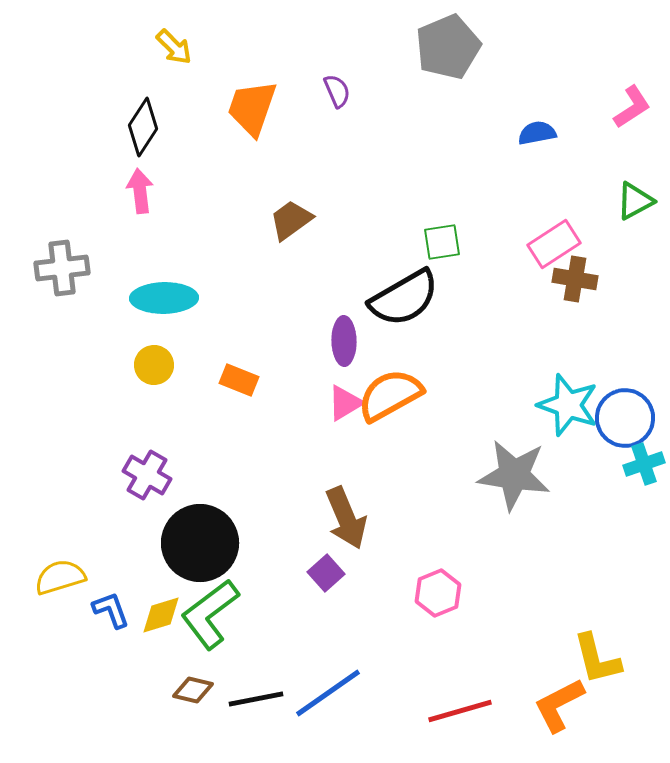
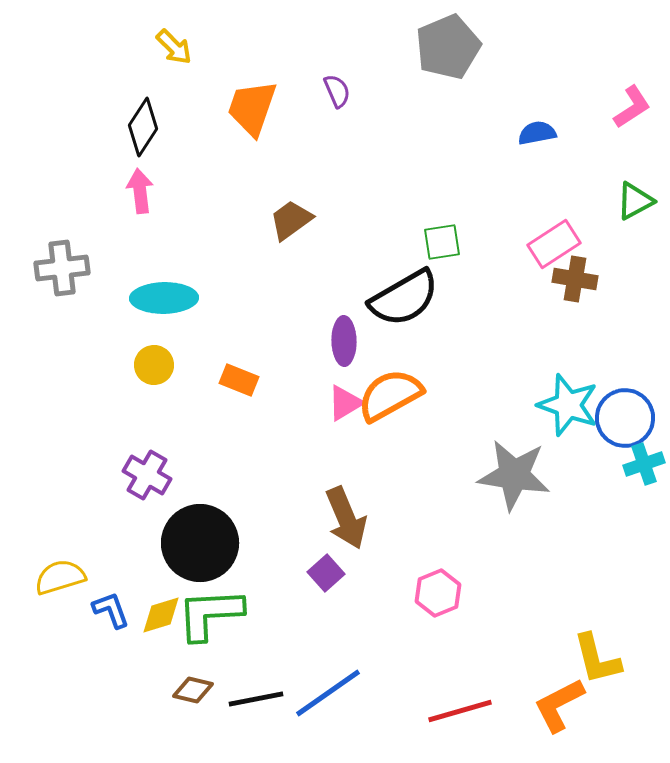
green L-shape: rotated 34 degrees clockwise
